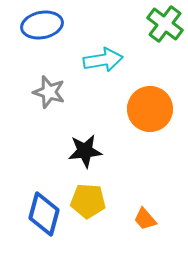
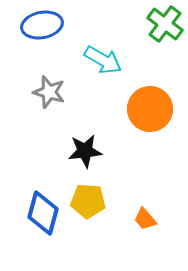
cyan arrow: rotated 39 degrees clockwise
blue diamond: moved 1 px left, 1 px up
